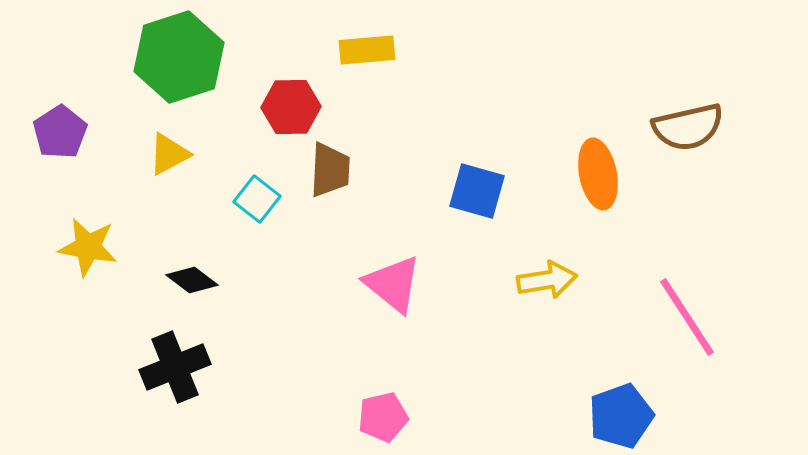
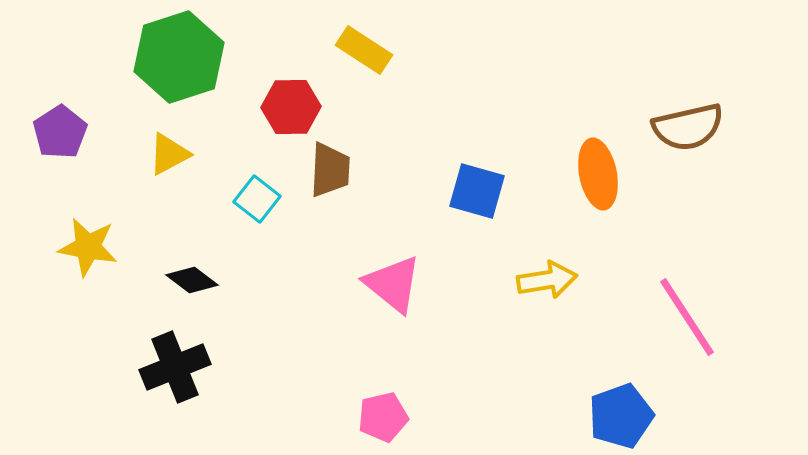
yellow rectangle: moved 3 px left; rotated 38 degrees clockwise
